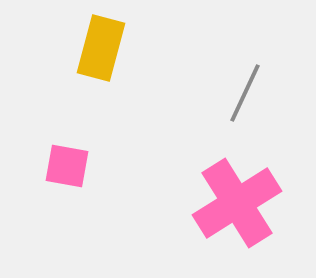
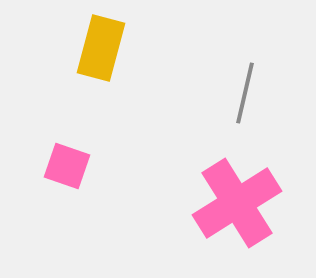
gray line: rotated 12 degrees counterclockwise
pink square: rotated 9 degrees clockwise
